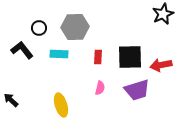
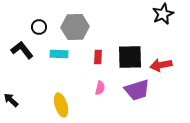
black circle: moved 1 px up
